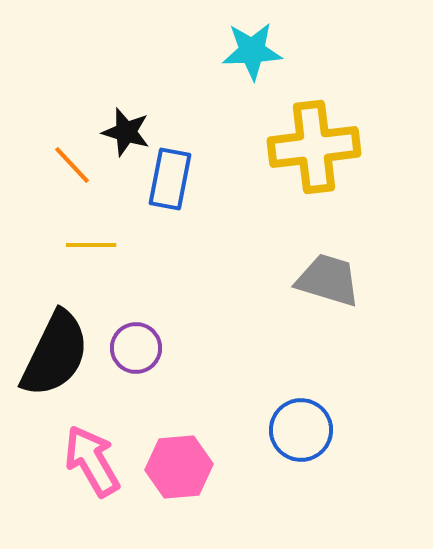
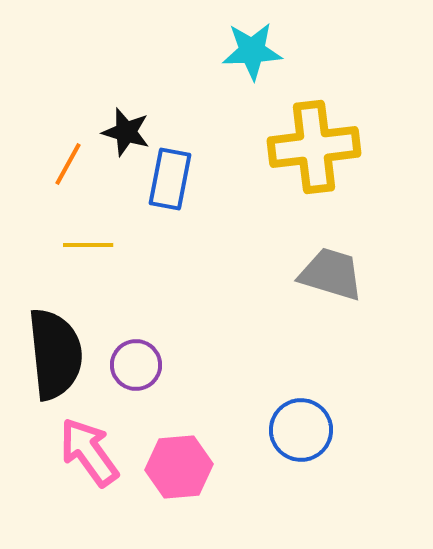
orange line: moved 4 px left, 1 px up; rotated 72 degrees clockwise
yellow line: moved 3 px left
gray trapezoid: moved 3 px right, 6 px up
purple circle: moved 17 px down
black semicircle: rotated 32 degrees counterclockwise
pink arrow: moved 3 px left, 9 px up; rotated 6 degrees counterclockwise
